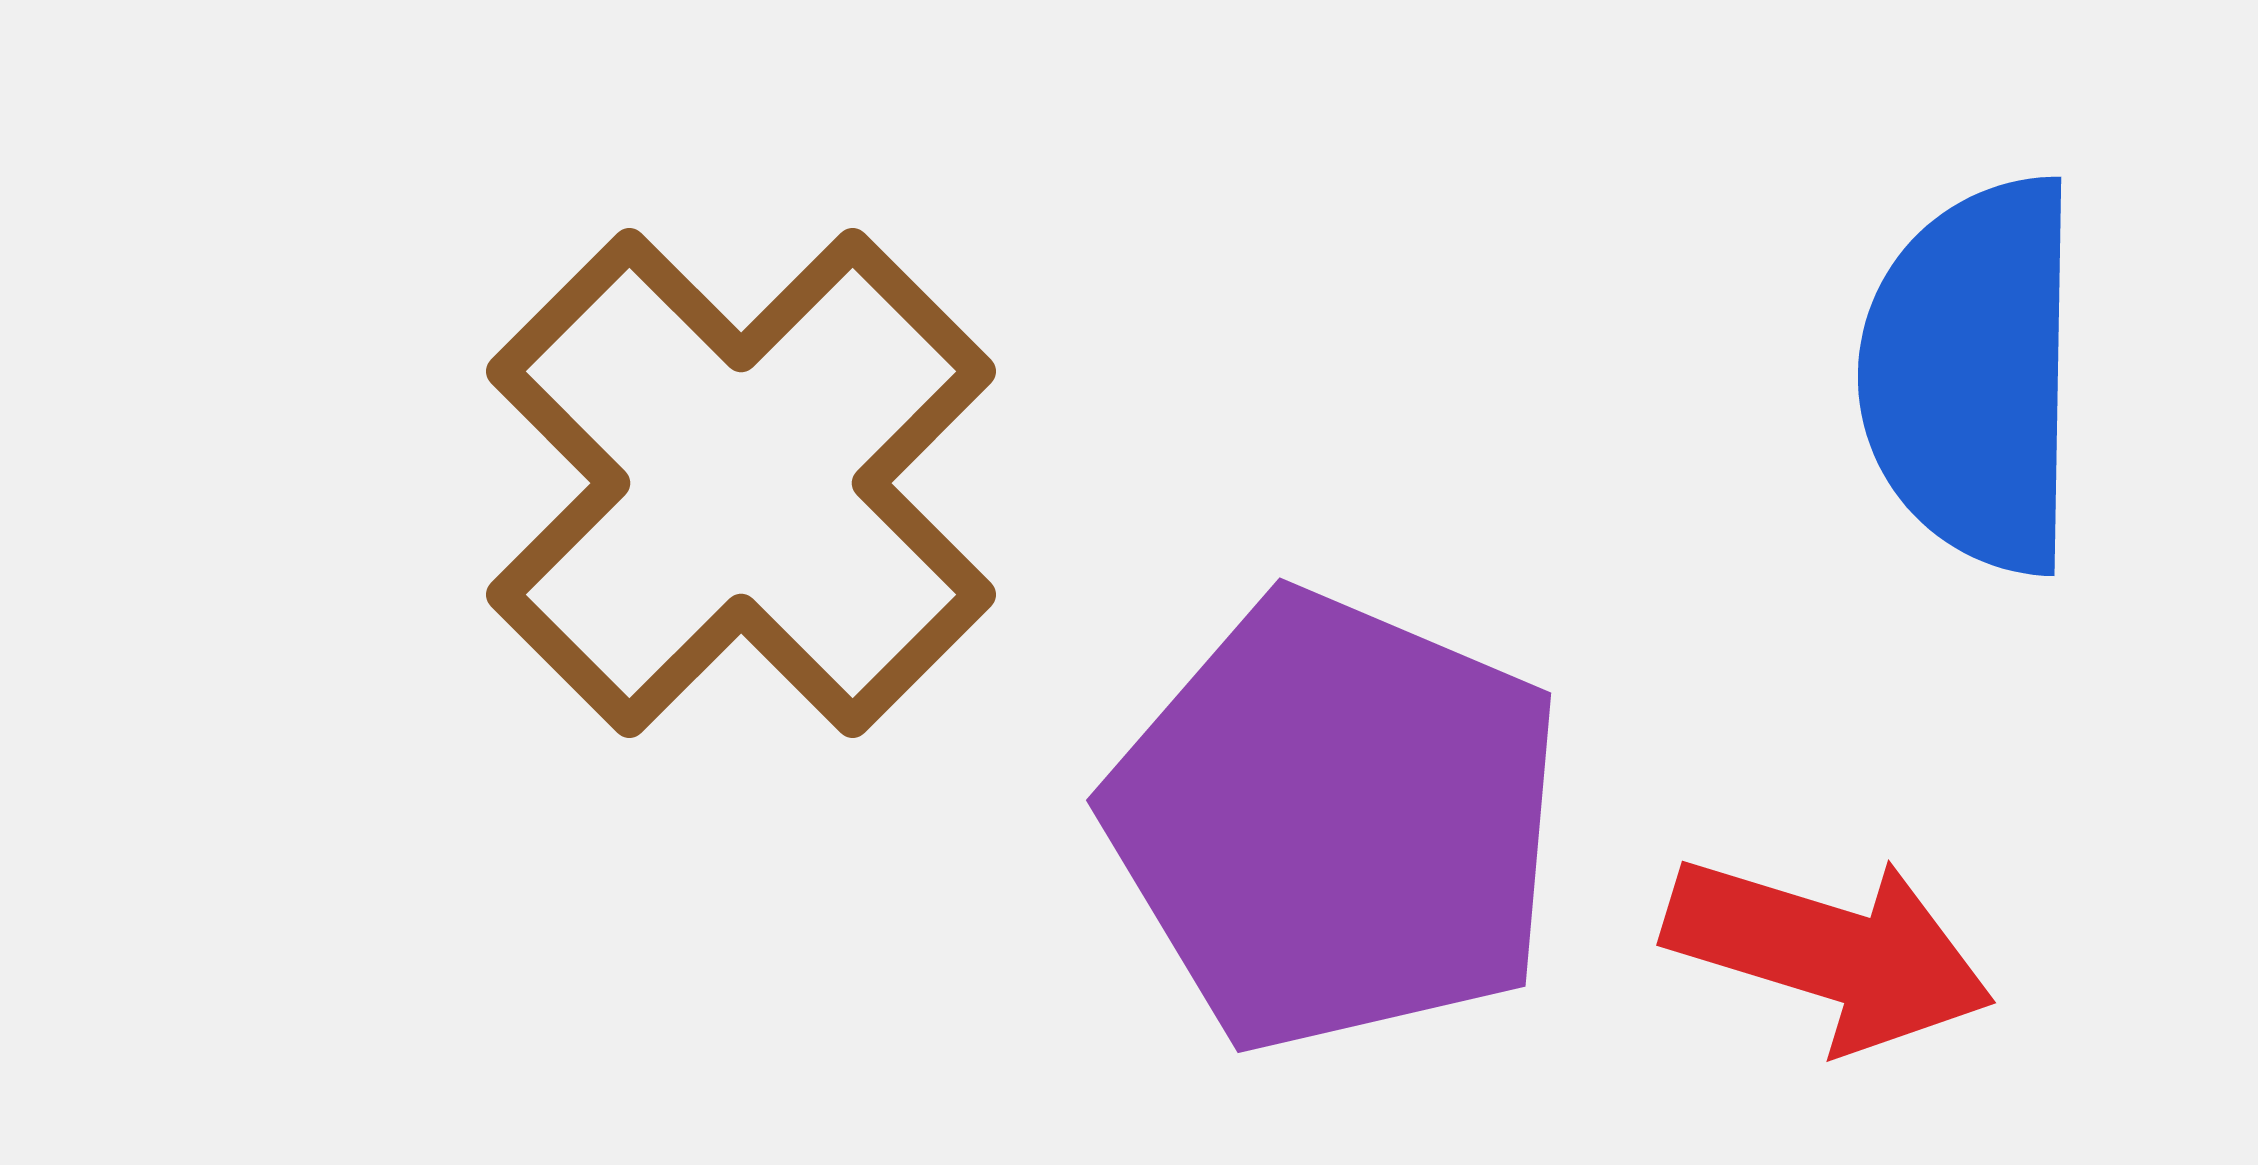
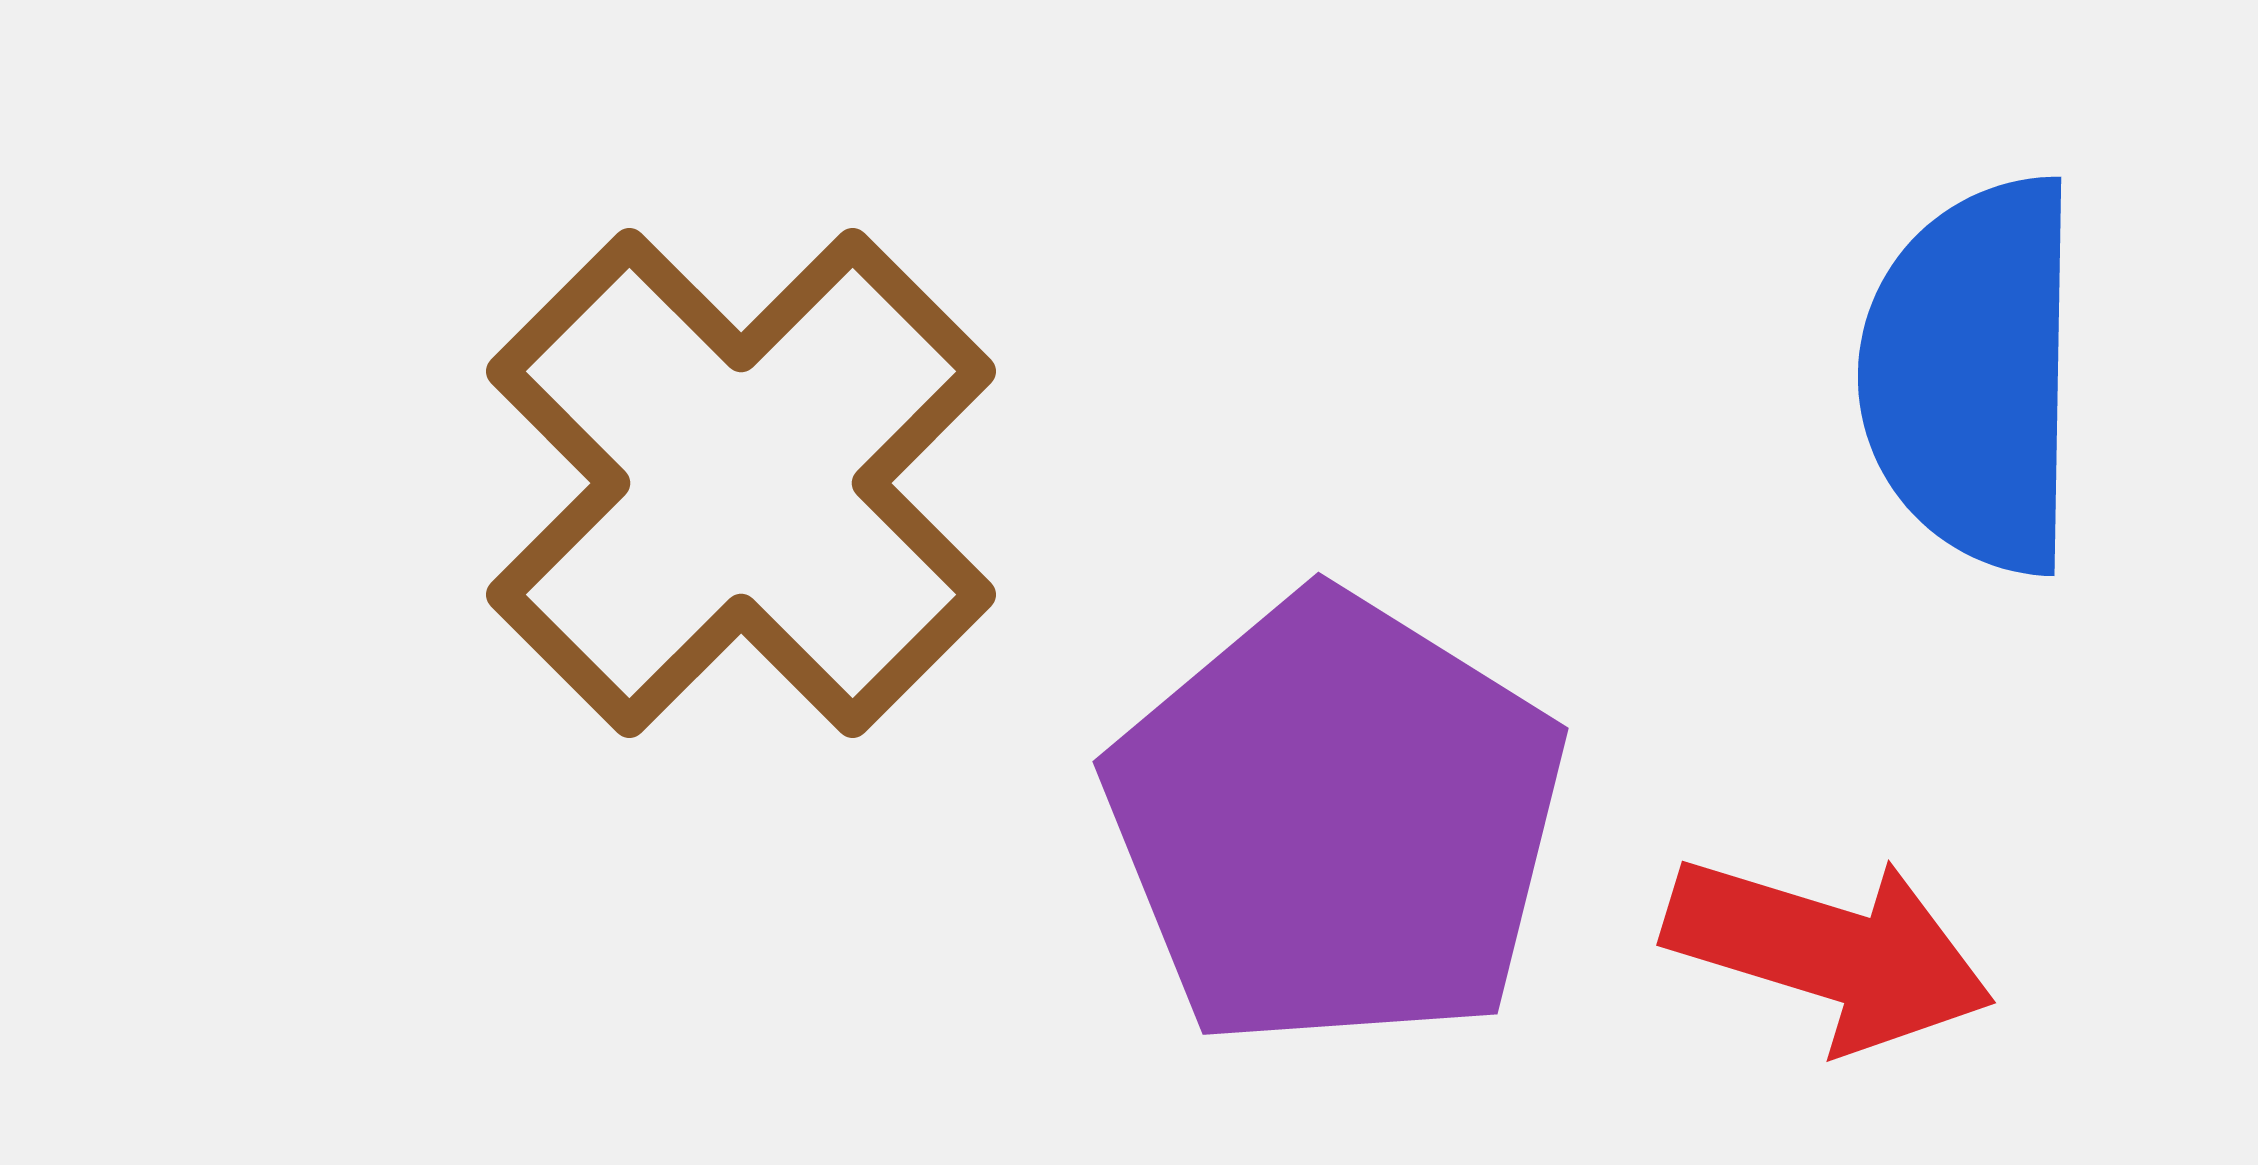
purple pentagon: rotated 9 degrees clockwise
